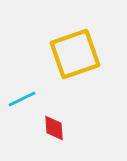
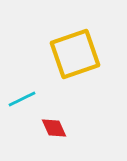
red diamond: rotated 20 degrees counterclockwise
